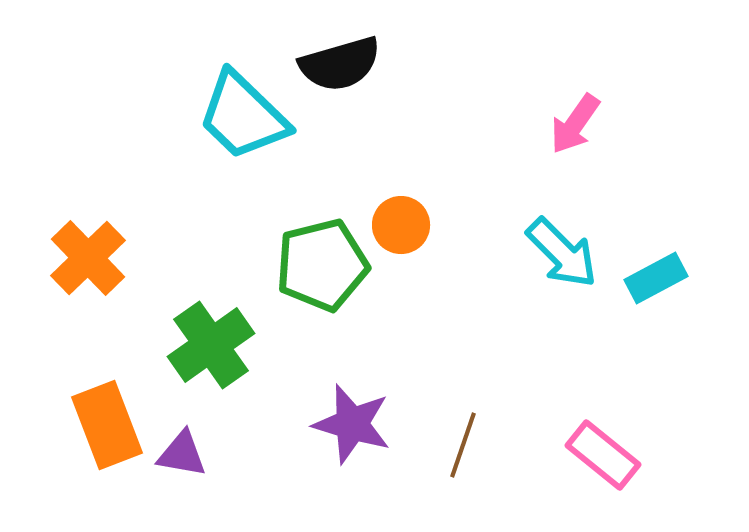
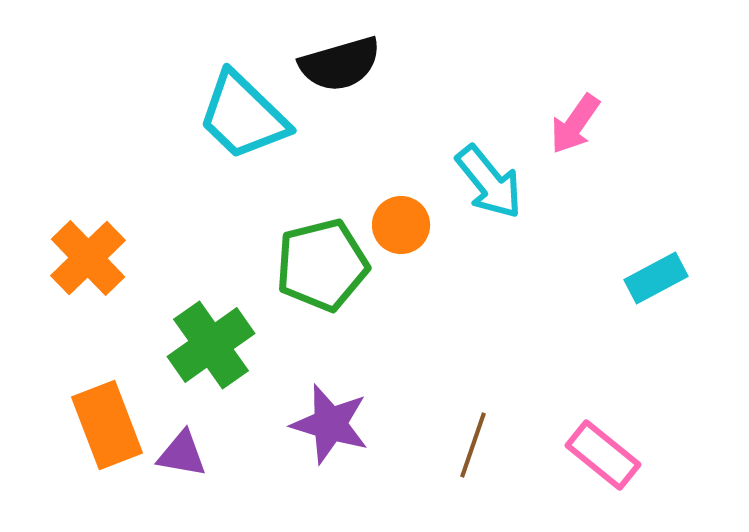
cyan arrow: moved 73 px left, 71 px up; rotated 6 degrees clockwise
purple star: moved 22 px left
brown line: moved 10 px right
